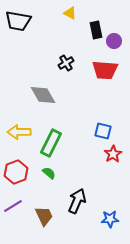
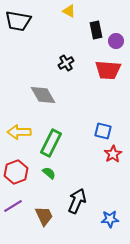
yellow triangle: moved 1 px left, 2 px up
purple circle: moved 2 px right
red trapezoid: moved 3 px right
